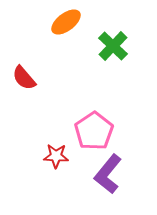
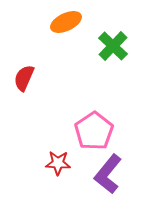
orange ellipse: rotated 12 degrees clockwise
red semicircle: rotated 64 degrees clockwise
red star: moved 2 px right, 7 px down
